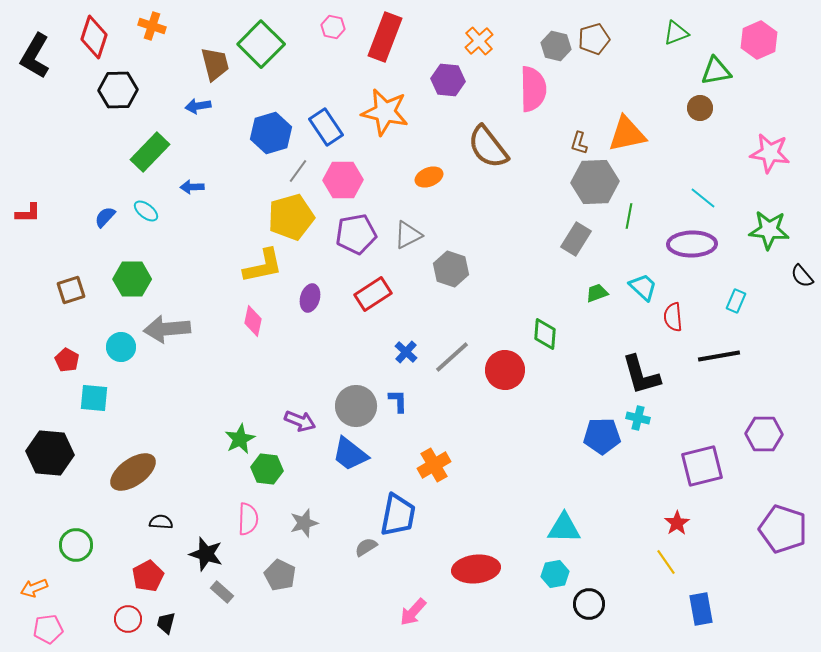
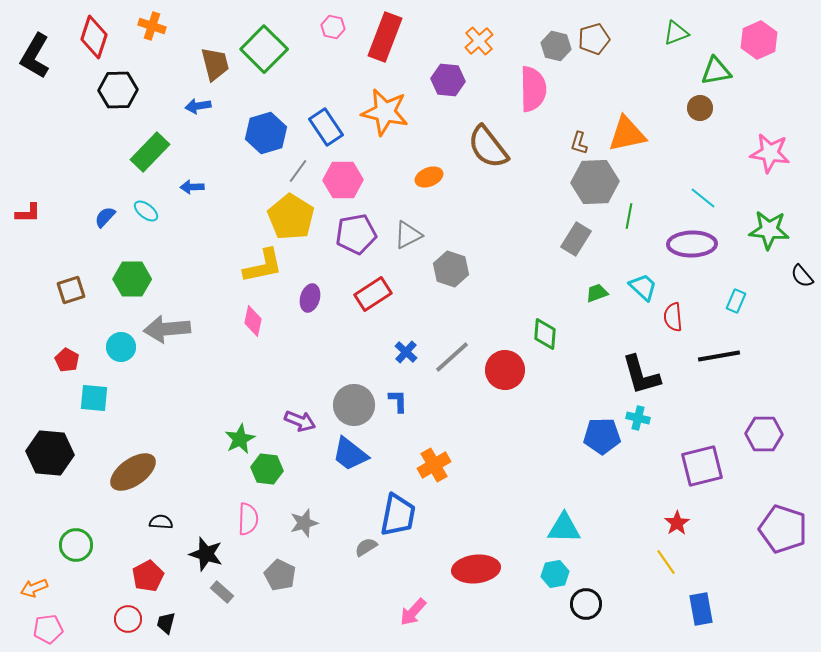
green square at (261, 44): moved 3 px right, 5 px down
blue hexagon at (271, 133): moved 5 px left
yellow pentagon at (291, 217): rotated 24 degrees counterclockwise
gray circle at (356, 406): moved 2 px left, 1 px up
black circle at (589, 604): moved 3 px left
